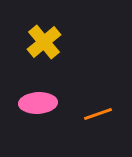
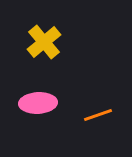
orange line: moved 1 px down
